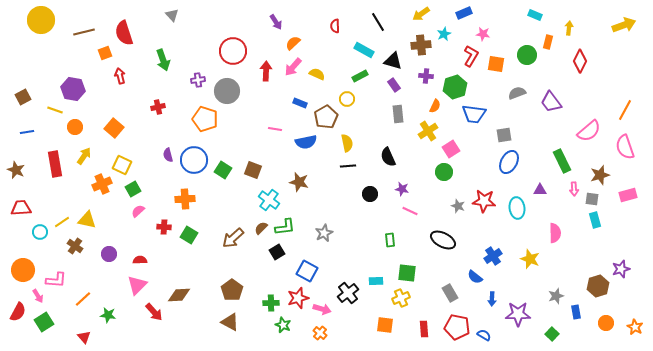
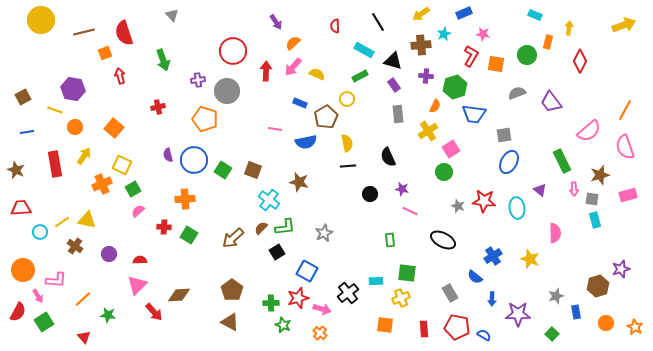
purple triangle at (540, 190): rotated 40 degrees clockwise
